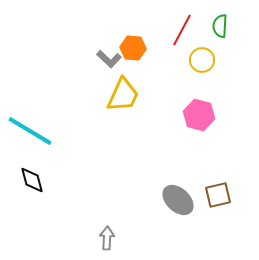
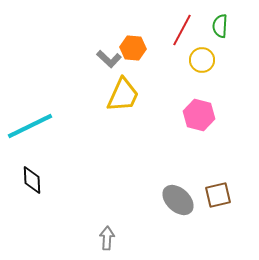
cyan line: moved 5 px up; rotated 57 degrees counterclockwise
black diamond: rotated 12 degrees clockwise
